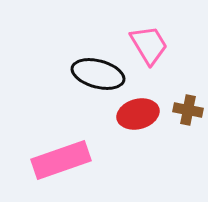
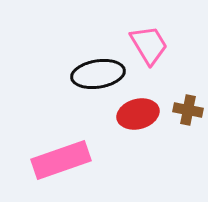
black ellipse: rotated 24 degrees counterclockwise
